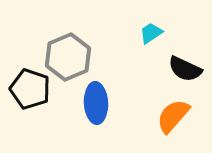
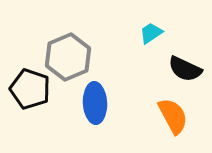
blue ellipse: moved 1 px left
orange semicircle: rotated 111 degrees clockwise
